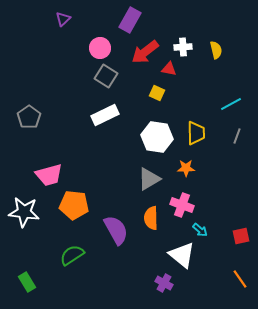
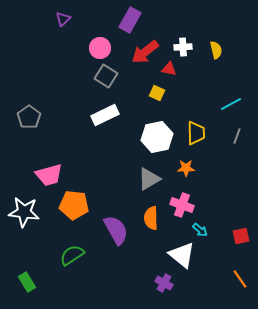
white hexagon: rotated 20 degrees counterclockwise
